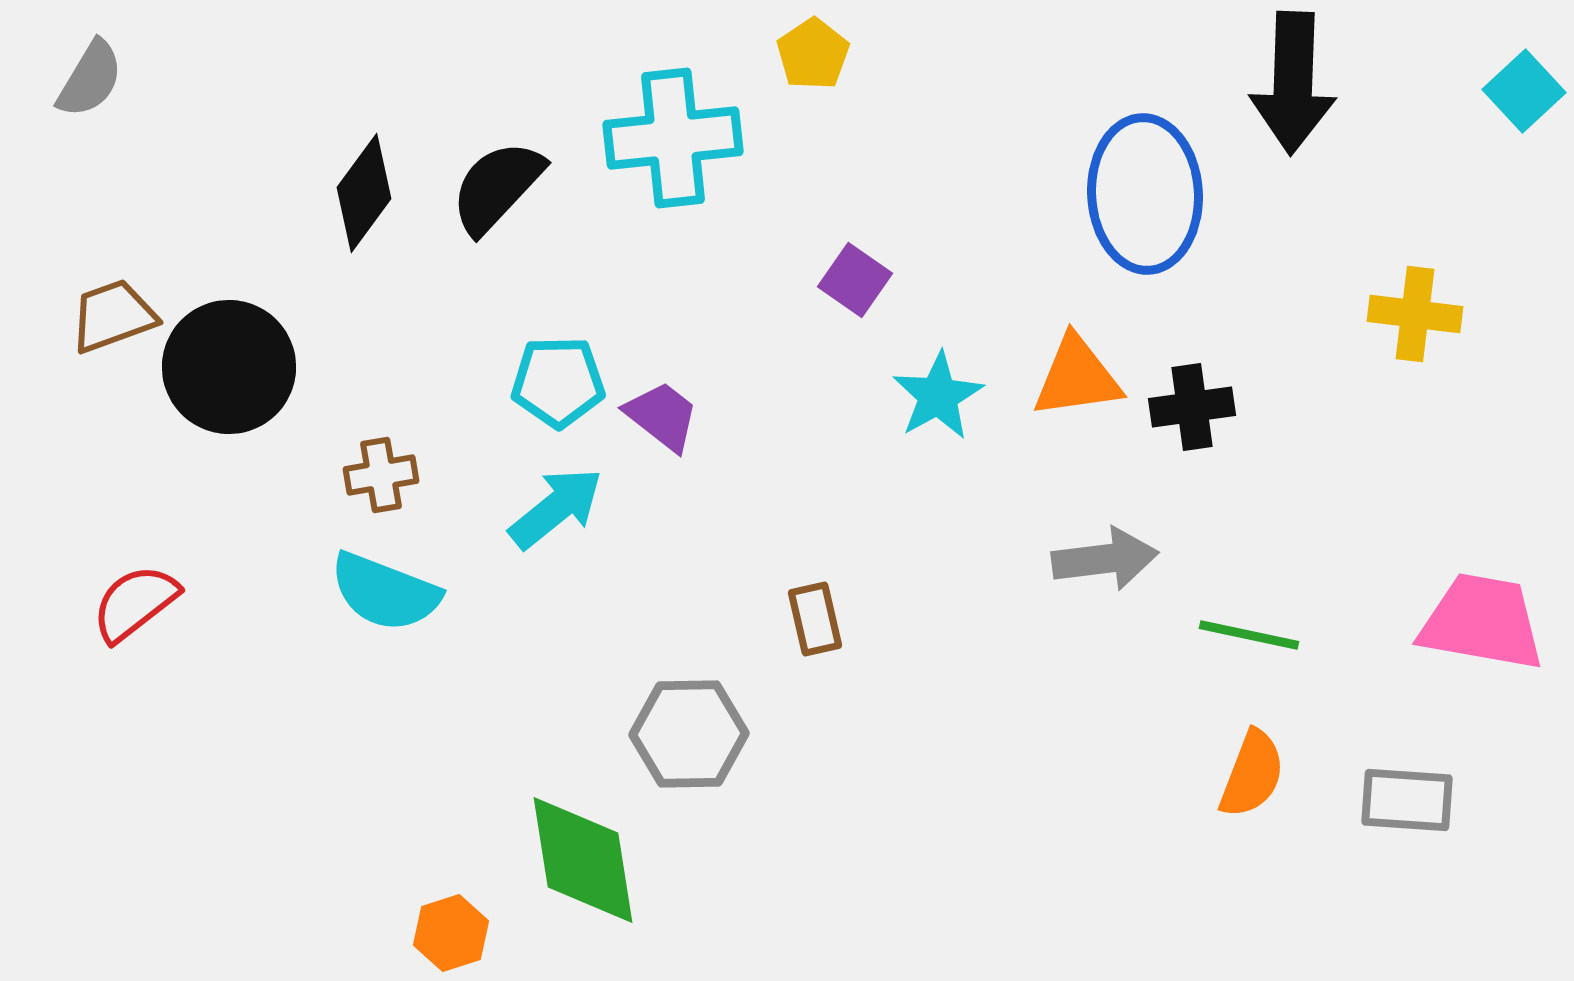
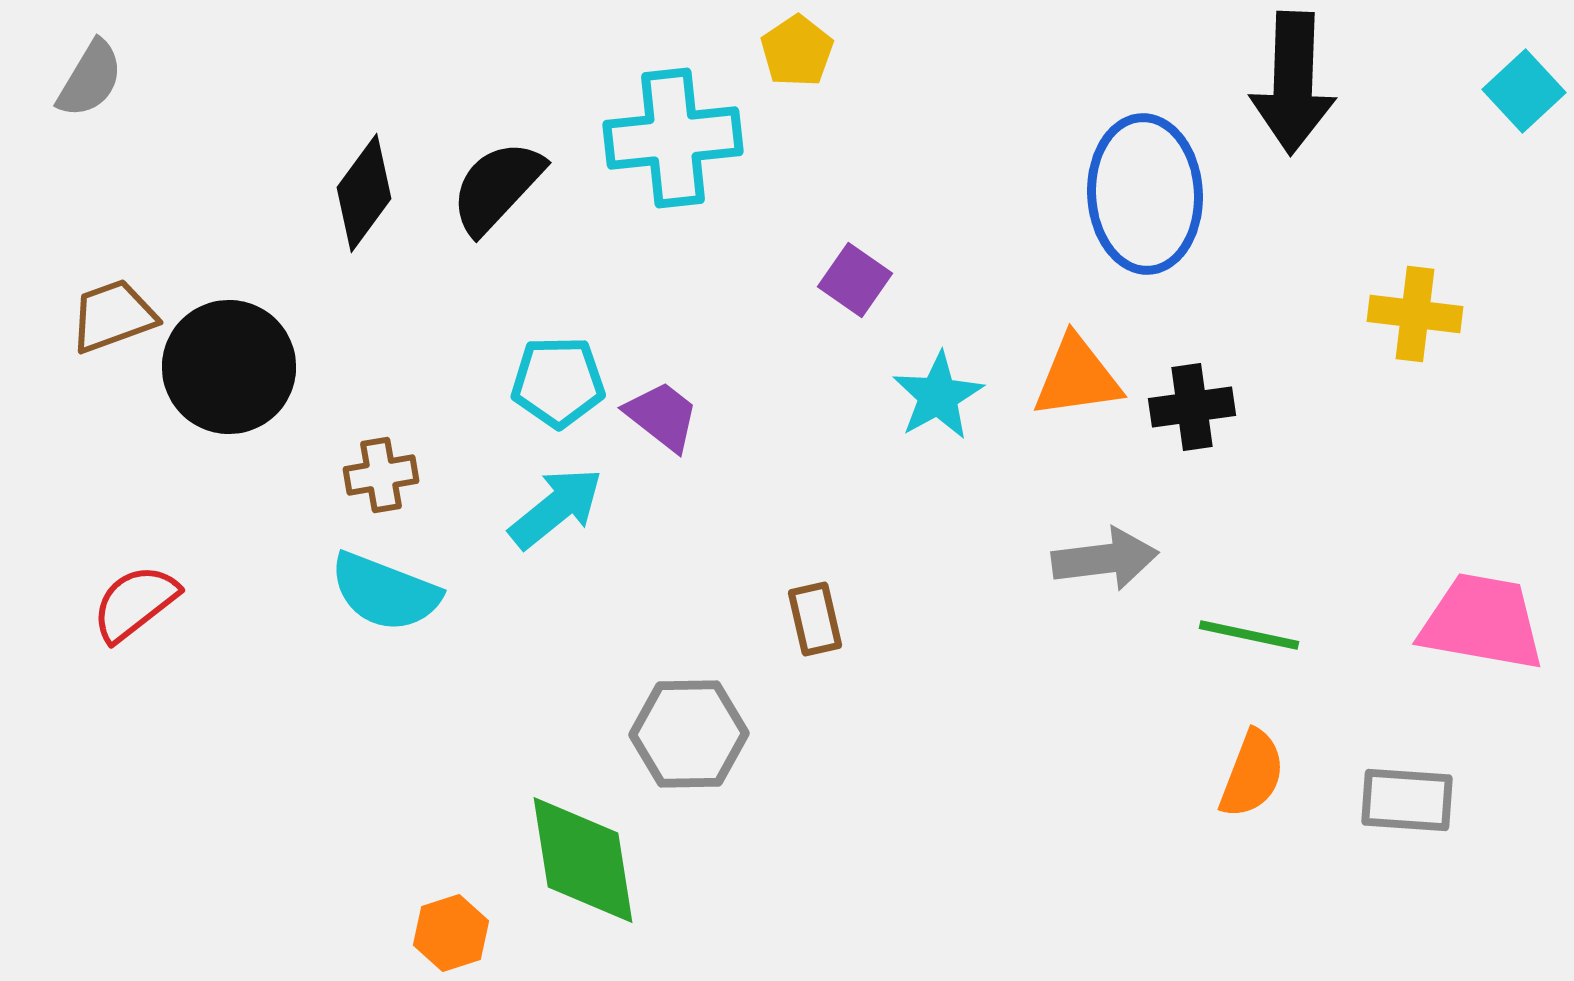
yellow pentagon: moved 16 px left, 3 px up
